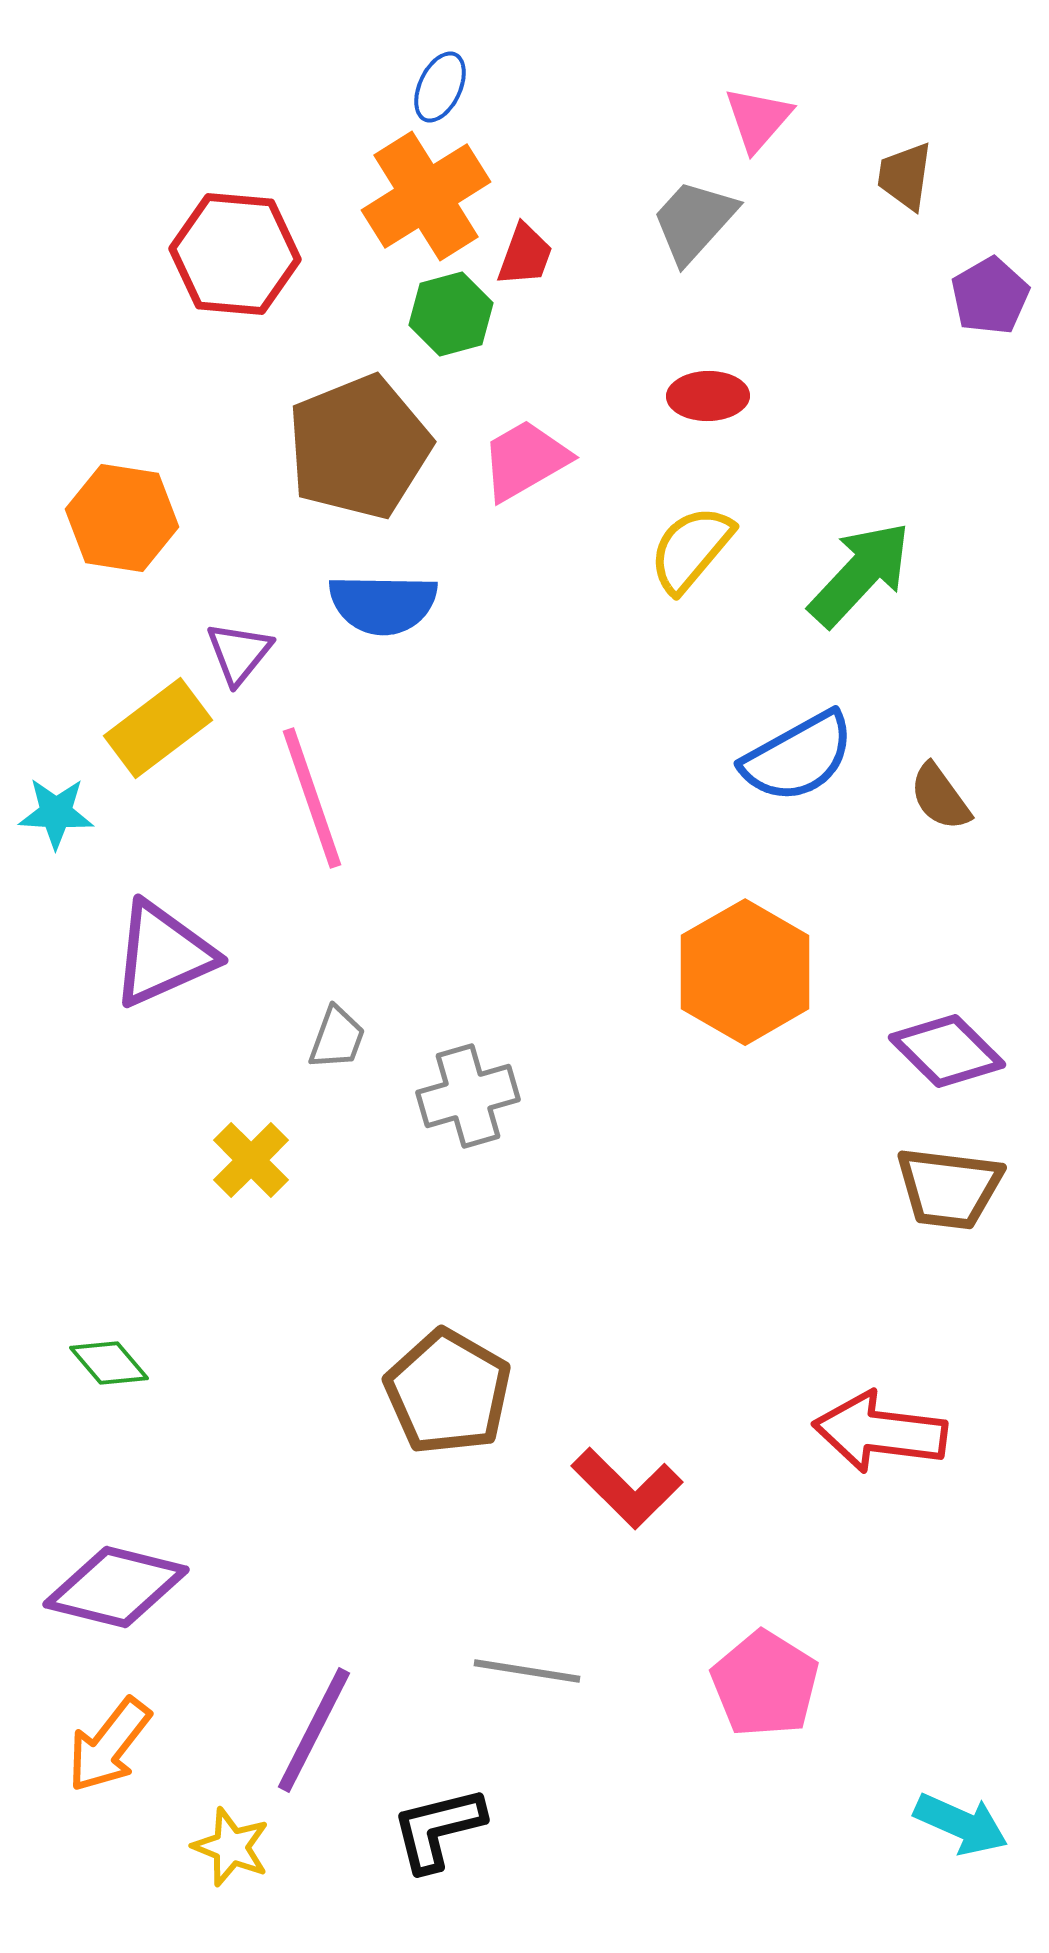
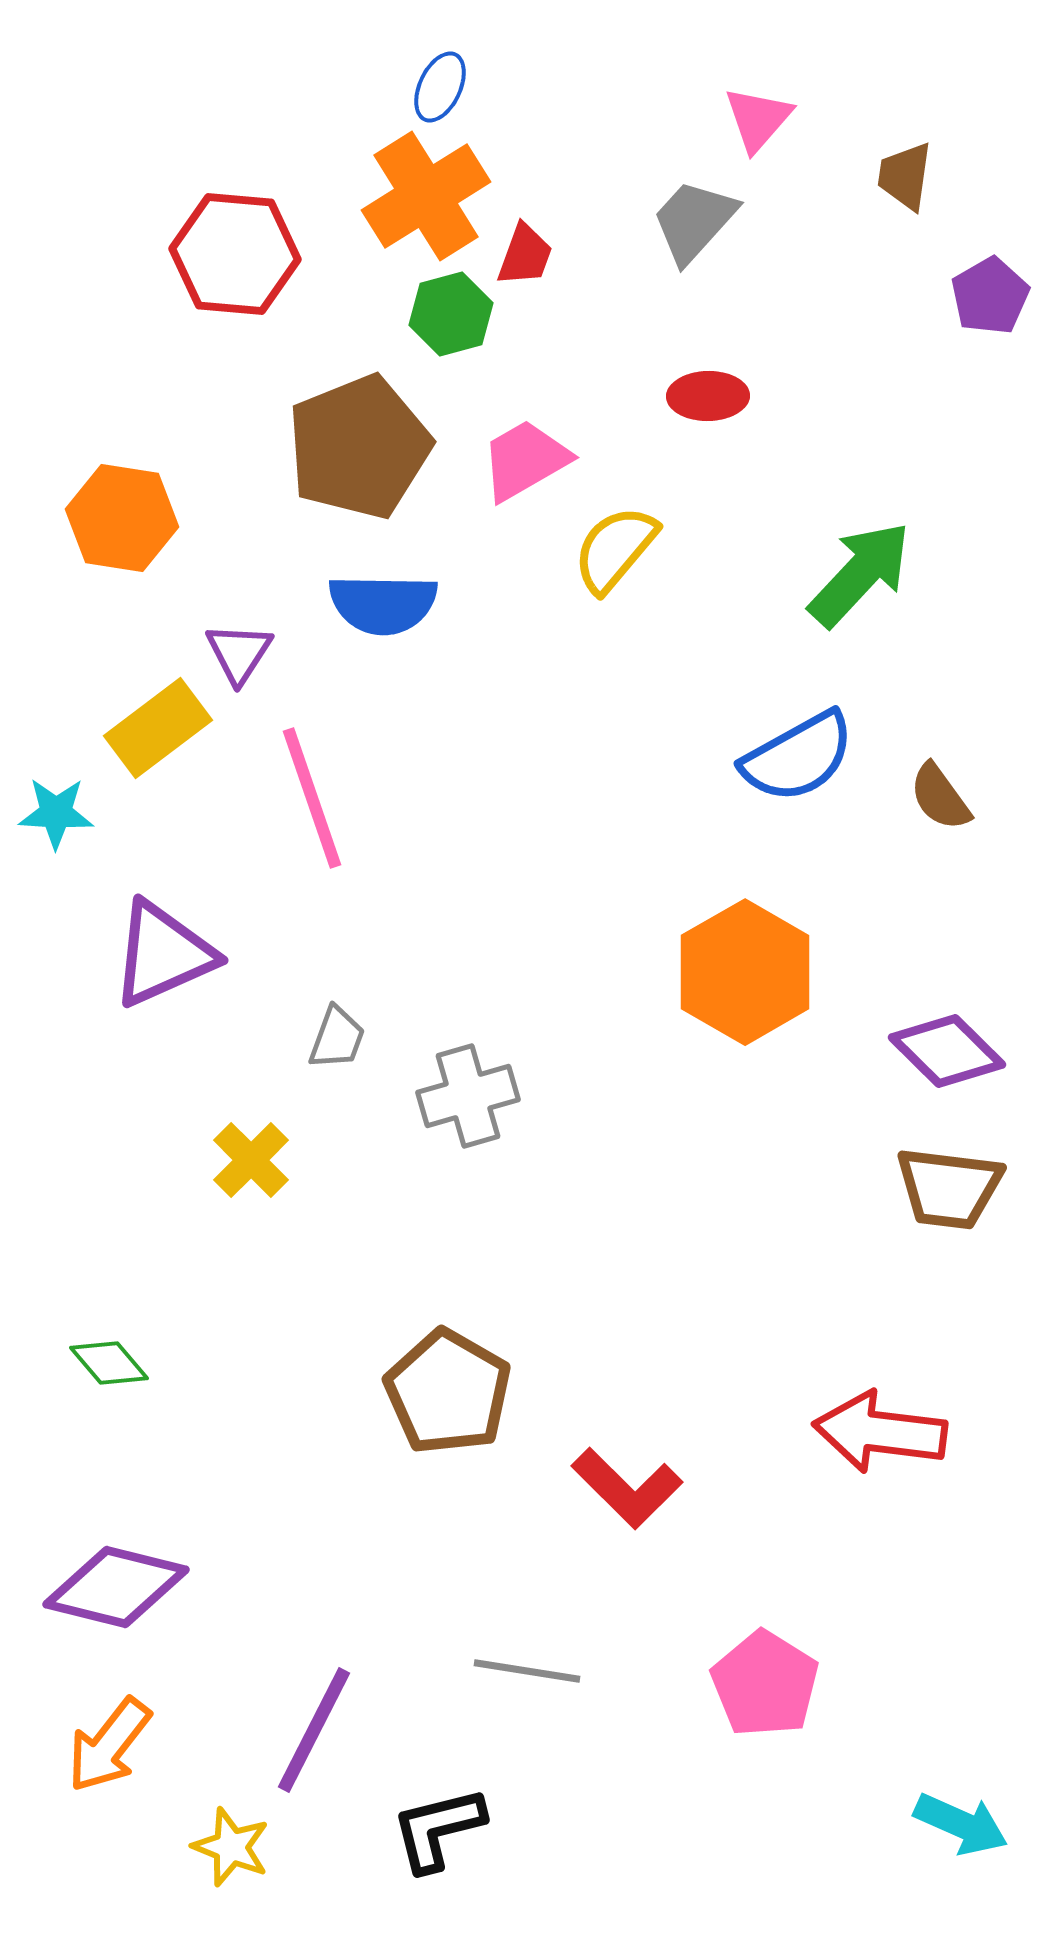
yellow semicircle at (691, 549): moved 76 px left
purple triangle at (239, 653): rotated 6 degrees counterclockwise
